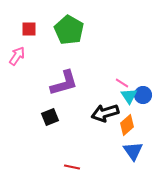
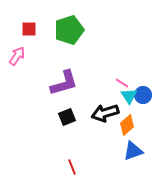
green pentagon: rotated 24 degrees clockwise
black square: moved 17 px right
blue triangle: rotated 45 degrees clockwise
red line: rotated 56 degrees clockwise
